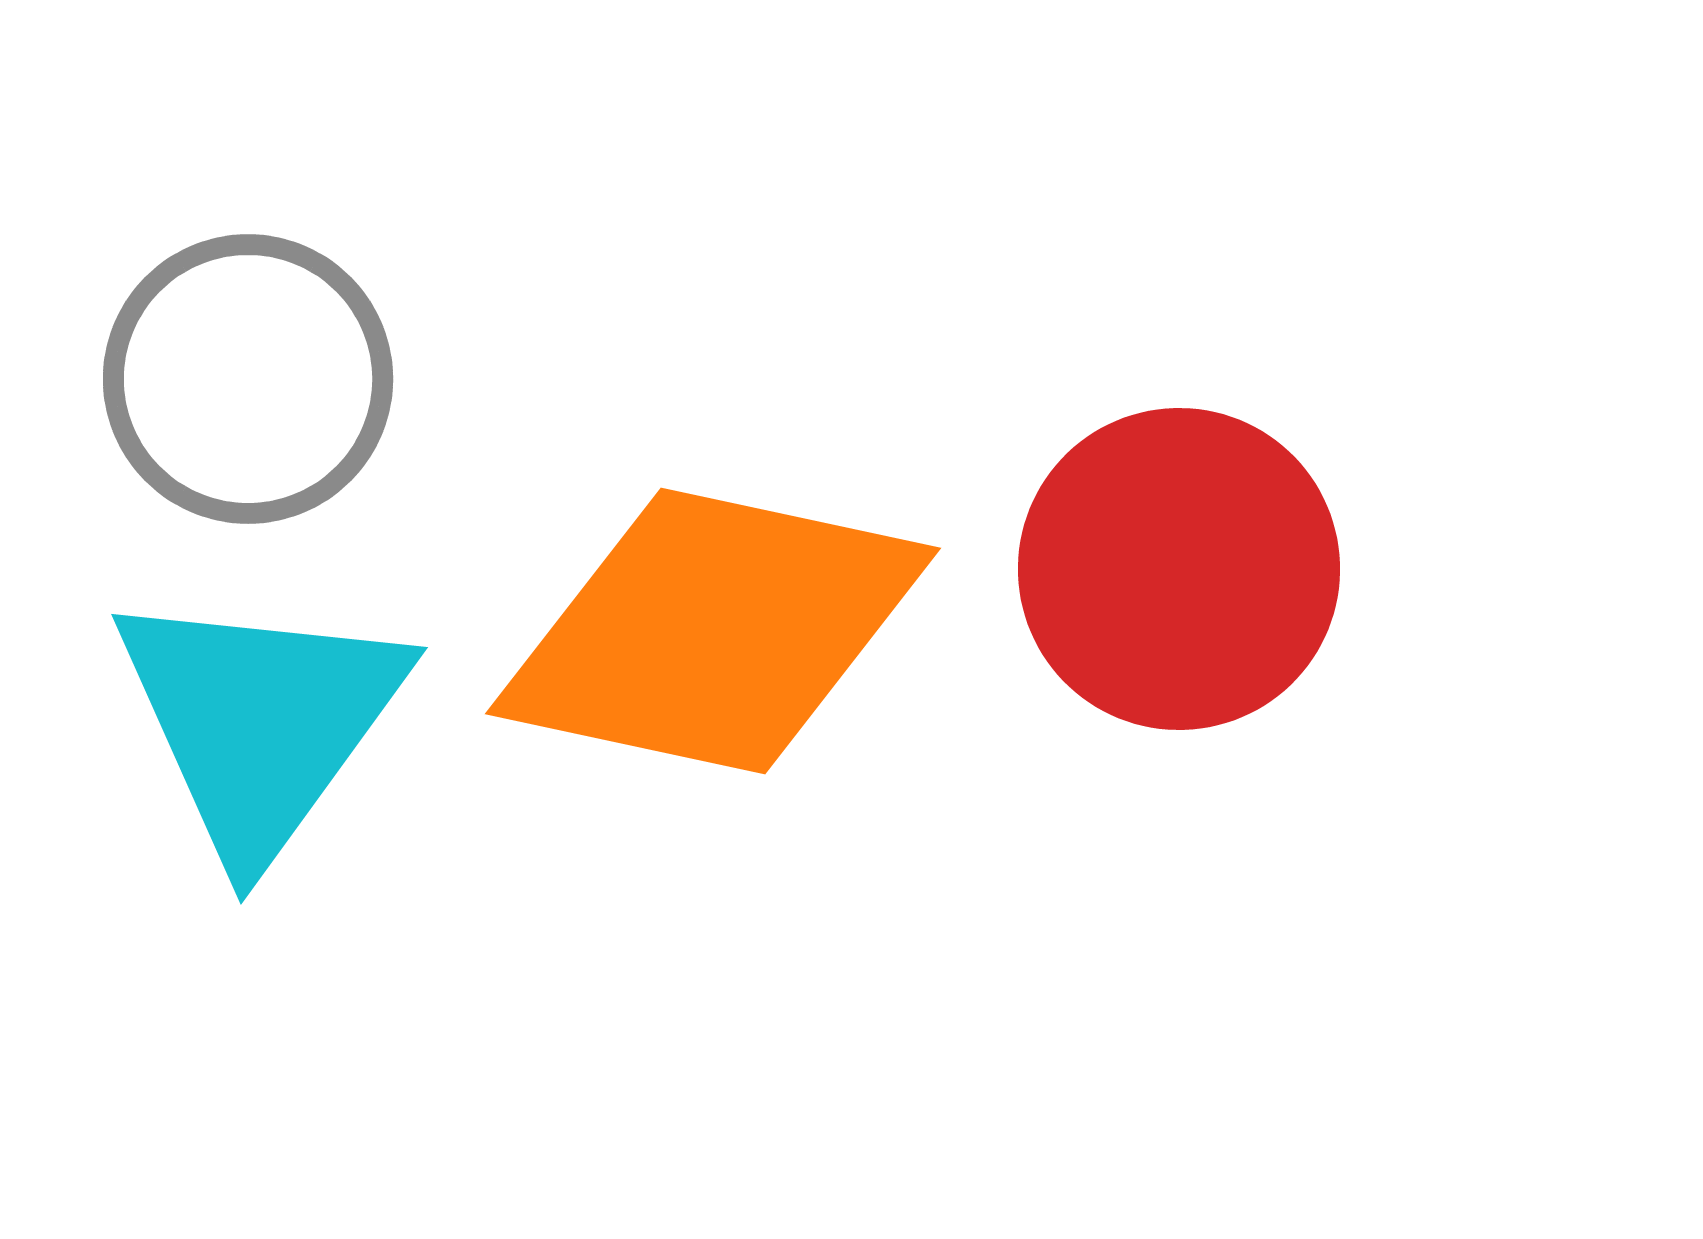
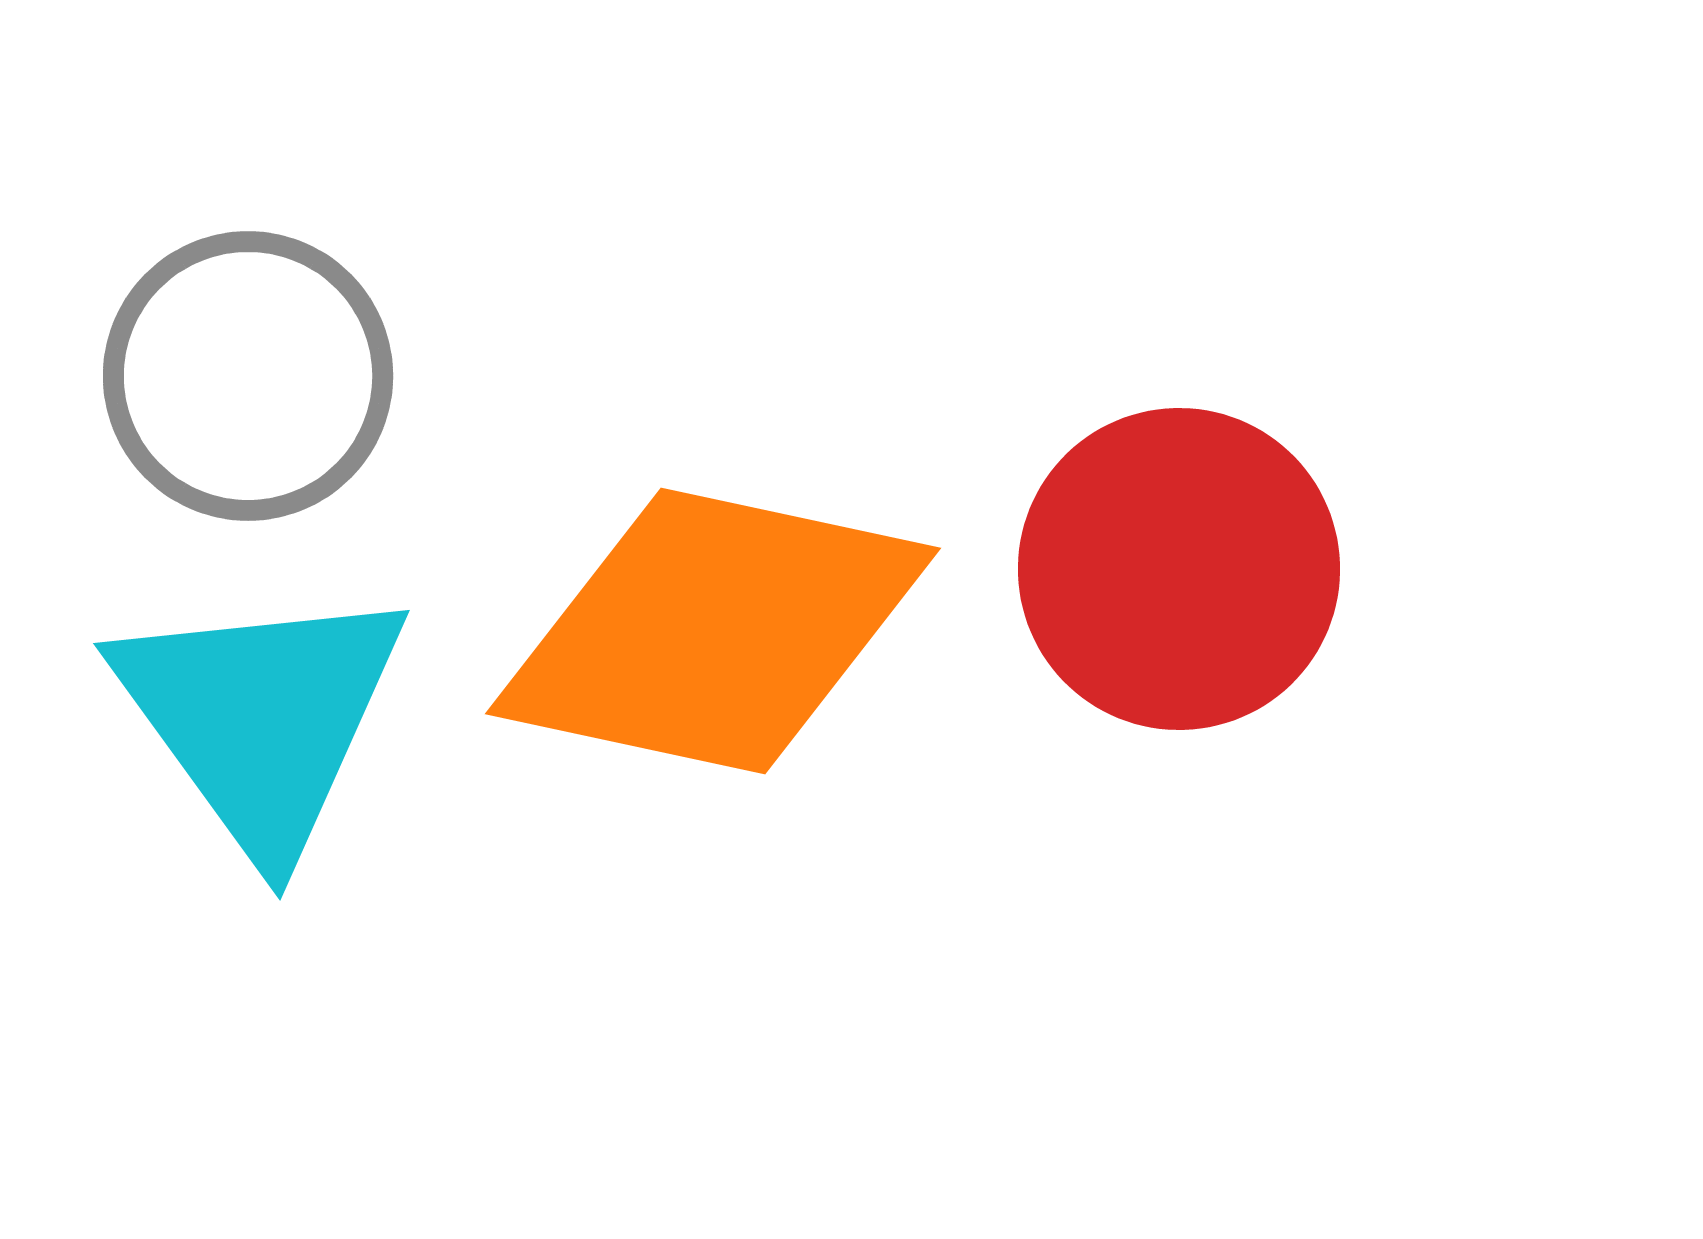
gray circle: moved 3 px up
cyan triangle: moved 1 px right, 4 px up; rotated 12 degrees counterclockwise
